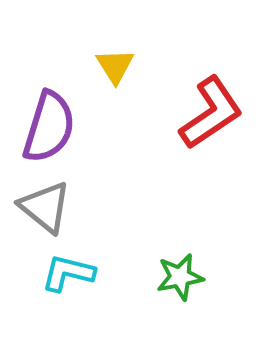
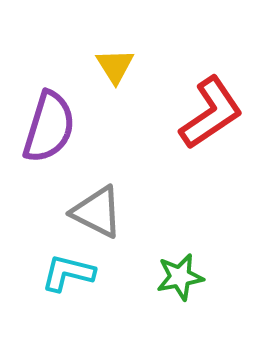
gray triangle: moved 52 px right, 5 px down; rotated 12 degrees counterclockwise
